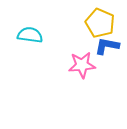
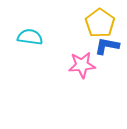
yellow pentagon: rotated 12 degrees clockwise
cyan semicircle: moved 2 px down
